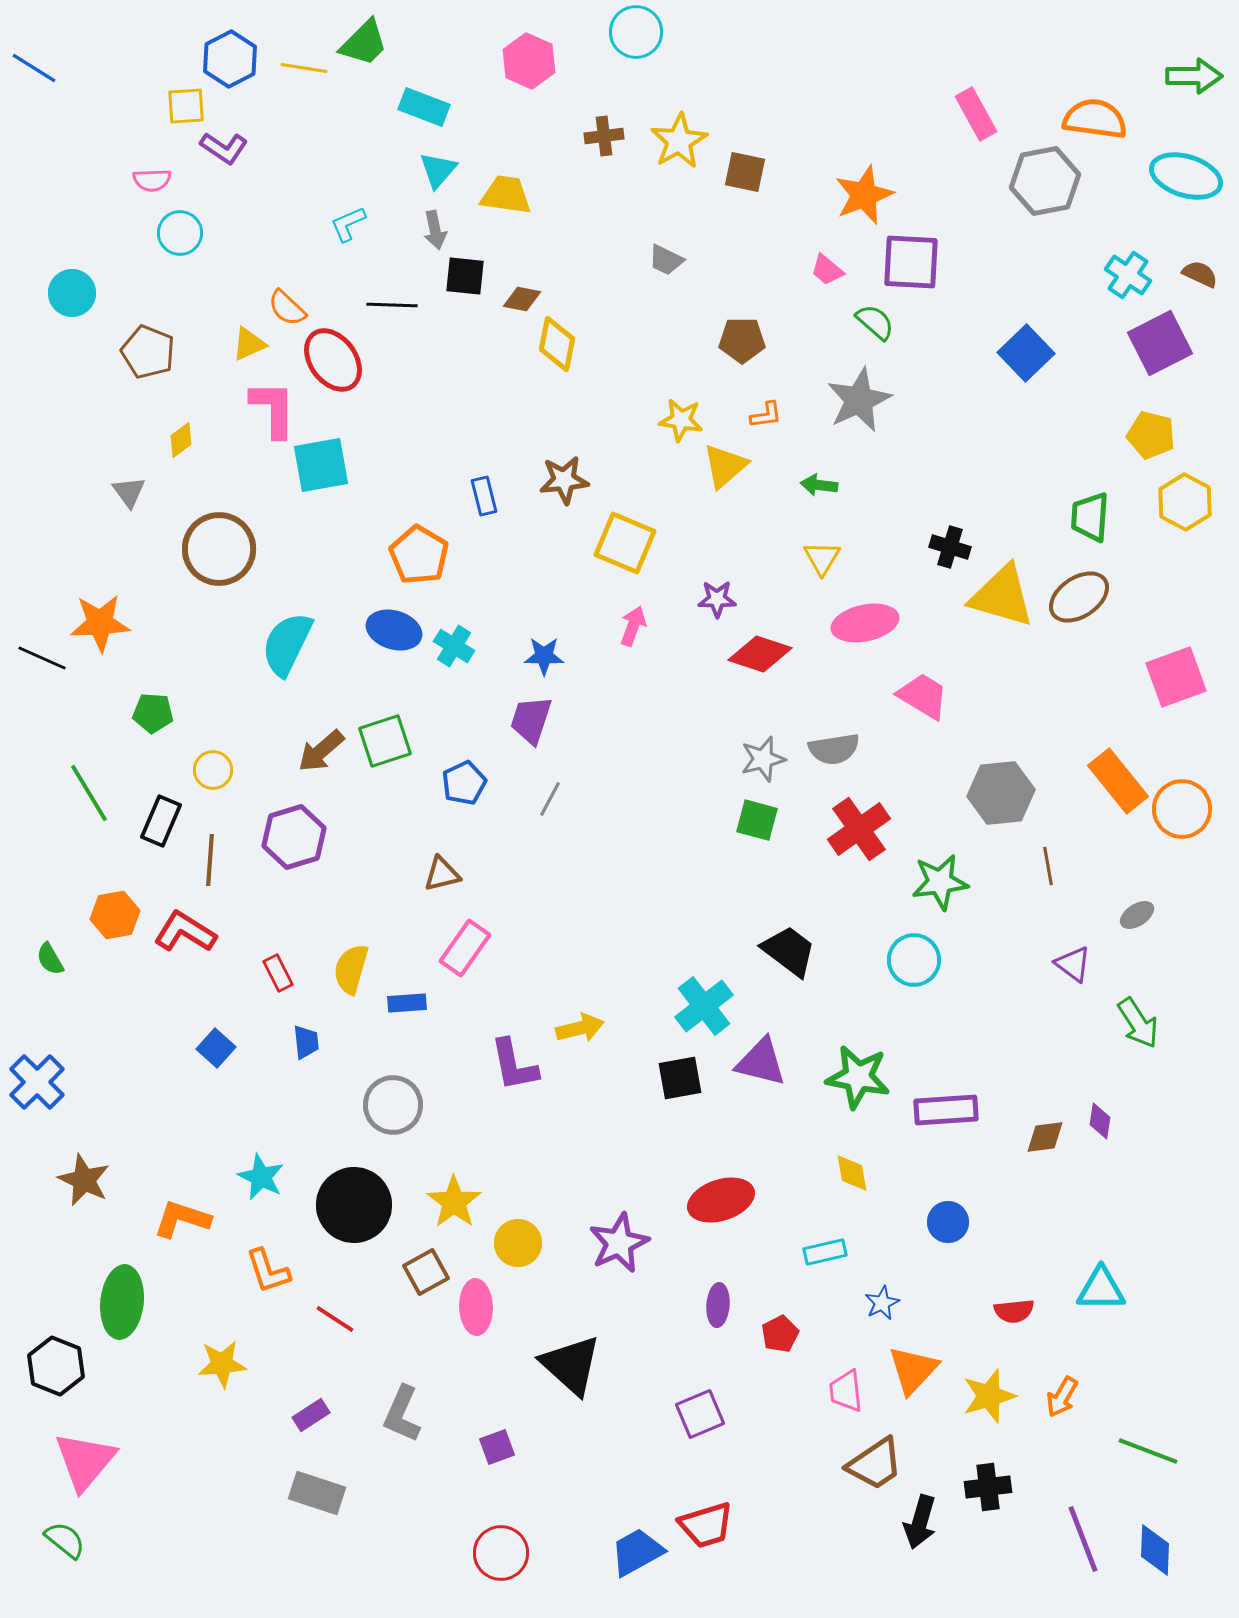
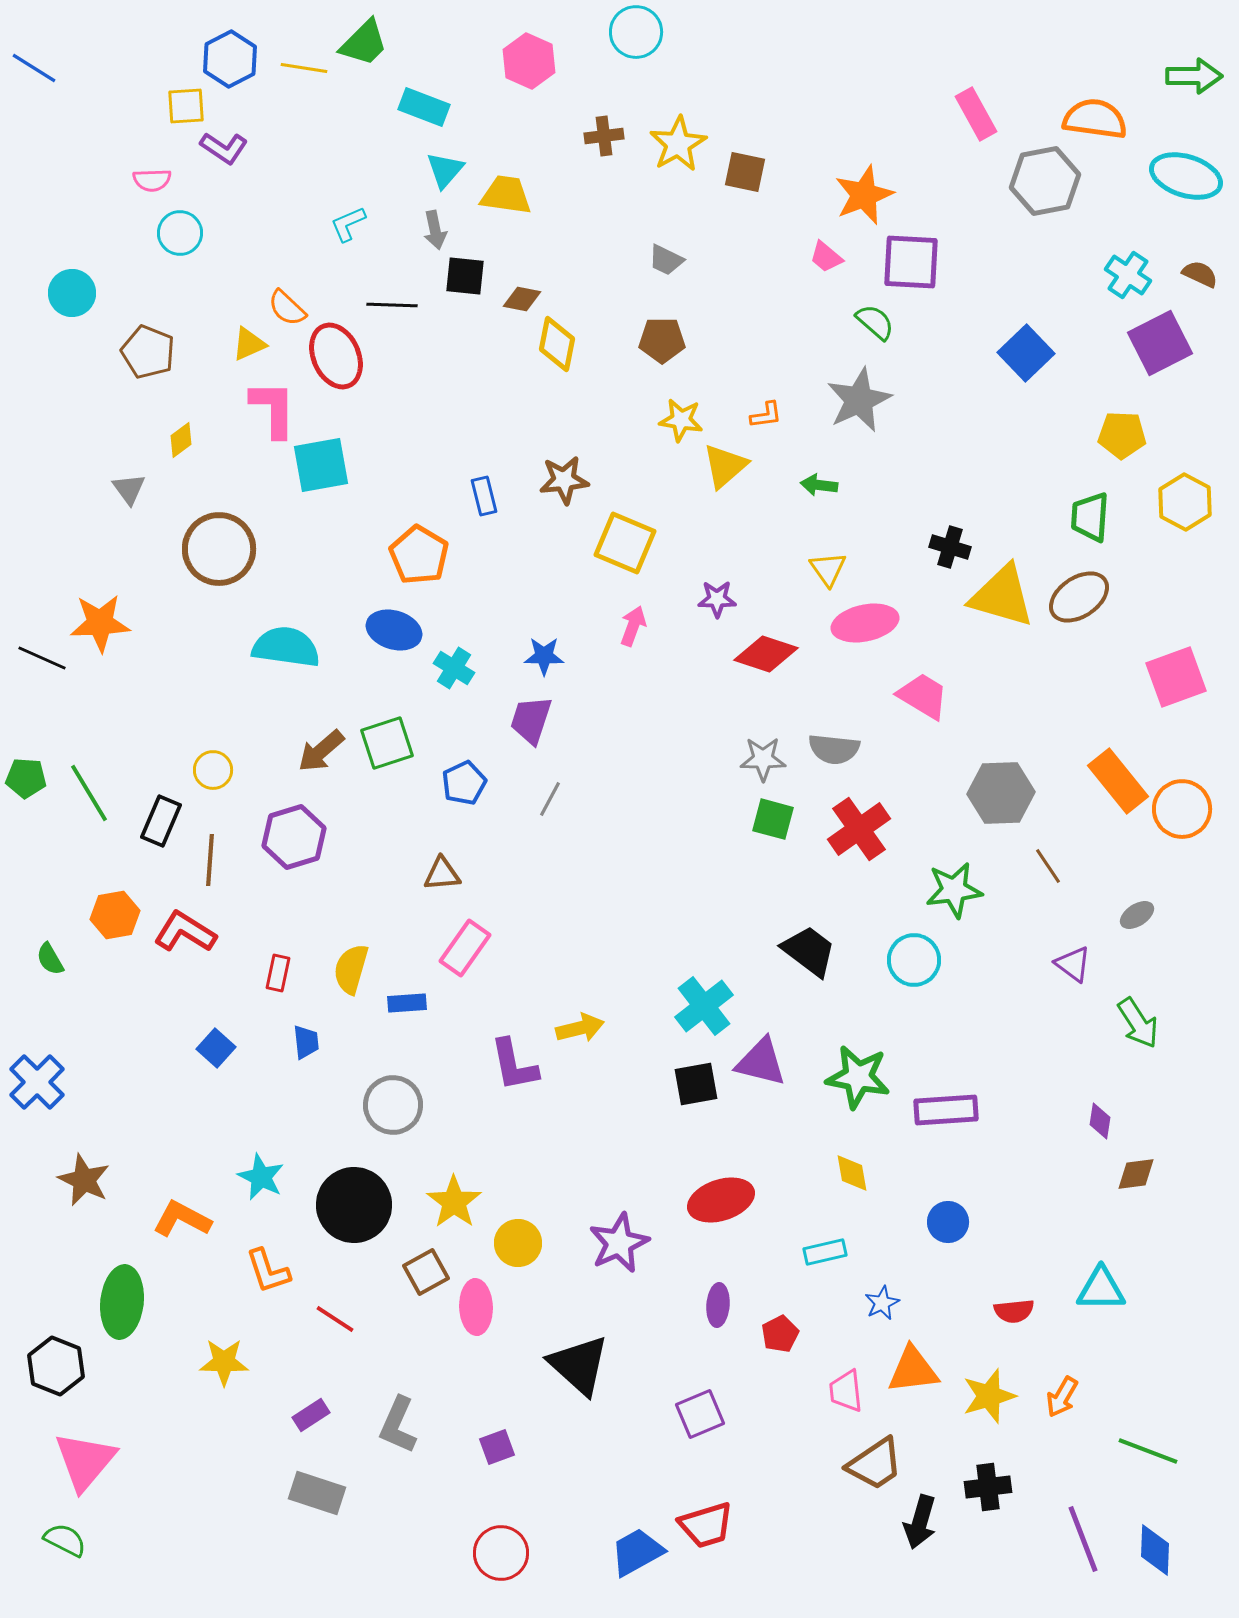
yellow star at (679, 141): moved 1 px left, 3 px down
cyan triangle at (438, 170): moved 7 px right
pink trapezoid at (827, 270): moved 1 px left, 13 px up
brown pentagon at (742, 340): moved 80 px left
red ellipse at (333, 360): moved 3 px right, 4 px up; rotated 12 degrees clockwise
yellow pentagon at (1151, 435): moved 29 px left; rotated 12 degrees counterclockwise
gray triangle at (129, 492): moved 3 px up
yellow triangle at (822, 558): moved 6 px right, 11 px down; rotated 6 degrees counterclockwise
cyan semicircle at (287, 644): moved 1 px left, 3 px down; rotated 72 degrees clockwise
cyan cross at (454, 646): moved 22 px down
red diamond at (760, 654): moved 6 px right
green pentagon at (153, 713): moved 127 px left, 65 px down
green square at (385, 741): moved 2 px right, 2 px down
gray semicircle at (834, 749): rotated 15 degrees clockwise
gray star at (763, 759): rotated 15 degrees clockwise
gray hexagon at (1001, 793): rotated 4 degrees clockwise
green square at (757, 820): moved 16 px right, 1 px up
brown line at (1048, 866): rotated 24 degrees counterclockwise
brown triangle at (442, 874): rotated 9 degrees clockwise
green star at (940, 882): moved 14 px right, 8 px down
black trapezoid at (789, 951): moved 20 px right
red rectangle at (278, 973): rotated 39 degrees clockwise
black square at (680, 1078): moved 16 px right, 6 px down
brown diamond at (1045, 1137): moved 91 px right, 37 px down
orange L-shape at (182, 1219): rotated 10 degrees clockwise
yellow star at (222, 1364): moved 2 px right, 2 px up; rotated 6 degrees clockwise
black triangle at (571, 1365): moved 8 px right
orange triangle at (913, 1370): rotated 40 degrees clockwise
gray L-shape at (402, 1414): moved 4 px left, 11 px down
green semicircle at (65, 1540): rotated 12 degrees counterclockwise
